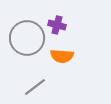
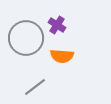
purple cross: rotated 18 degrees clockwise
gray circle: moved 1 px left
